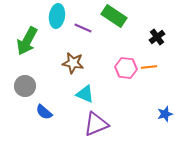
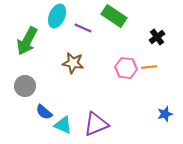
cyan ellipse: rotated 15 degrees clockwise
cyan triangle: moved 22 px left, 31 px down
